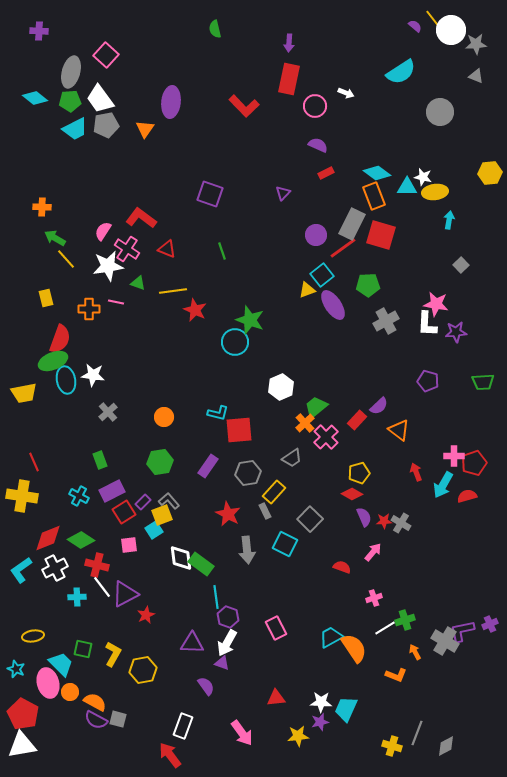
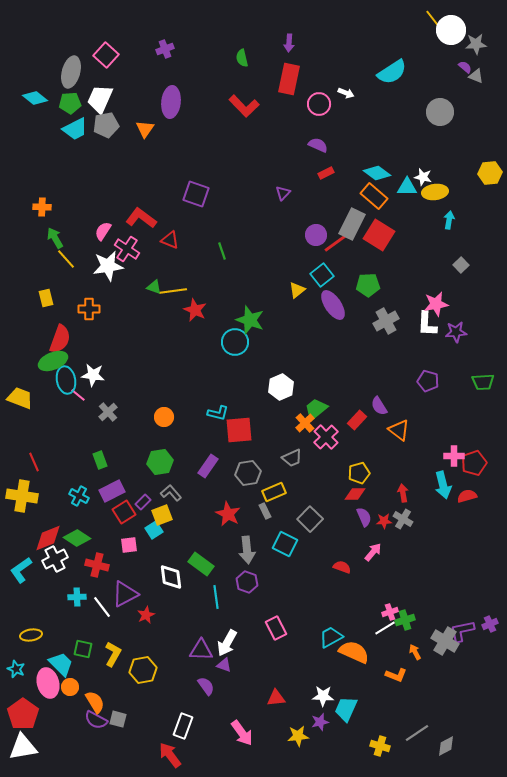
purple semicircle at (415, 26): moved 50 px right, 41 px down
green semicircle at (215, 29): moved 27 px right, 29 px down
purple cross at (39, 31): moved 126 px right, 18 px down; rotated 24 degrees counterclockwise
cyan semicircle at (401, 72): moved 9 px left
white trapezoid at (100, 99): rotated 60 degrees clockwise
green pentagon at (70, 101): moved 2 px down
pink circle at (315, 106): moved 4 px right, 2 px up
purple square at (210, 194): moved 14 px left
orange rectangle at (374, 196): rotated 28 degrees counterclockwise
red square at (381, 235): moved 2 px left; rotated 16 degrees clockwise
green arrow at (55, 238): rotated 30 degrees clockwise
red line at (343, 248): moved 6 px left, 6 px up
red triangle at (167, 249): moved 3 px right, 9 px up
green triangle at (138, 283): moved 16 px right, 4 px down
yellow triangle at (307, 290): moved 10 px left; rotated 18 degrees counterclockwise
pink line at (116, 302): moved 38 px left, 93 px down; rotated 28 degrees clockwise
pink star at (436, 304): rotated 20 degrees counterclockwise
yellow trapezoid at (24, 393): moved 4 px left, 5 px down; rotated 148 degrees counterclockwise
purple semicircle at (379, 406): rotated 102 degrees clockwise
green trapezoid at (316, 407): moved 2 px down
gray trapezoid at (292, 458): rotated 10 degrees clockwise
red arrow at (416, 472): moved 13 px left, 21 px down; rotated 12 degrees clockwise
cyan arrow at (443, 485): rotated 44 degrees counterclockwise
yellow rectangle at (274, 492): rotated 25 degrees clockwise
red diamond at (352, 494): moved 3 px right; rotated 30 degrees counterclockwise
gray L-shape at (169, 501): moved 2 px right, 8 px up
gray cross at (401, 523): moved 2 px right, 4 px up
green diamond at (81, 540): moved 4 px left, 2 px up
white diamond at (181, 558): moved 10 px left, 19 px down
white cross at (55, 568): moved 9 px up
white line at (102, 587): moved 20 px down
pink cross at (374, 598): moved 16 px right, 14 px down
purple hexagon at (228, 617): moved 19 px right, 35 px up
yellow ellipse at (33, 636): moved 2 px left, 1 px up
purple triangle at (192, 643): moved 9 px right, 7 px down
orange semicircle at (354, 648): moved 4 px down; rotated 32 degrees counterclockwise
purple triangle at (222, 663): moved 2 px right, 2 px down
orange circle at (70, 692): moved 5 px up
orange semicircle at (95, 702): rotated 30 degrees clockwise
white star at (321, 702): moved 2 px right, 6 px up
red pentagon at (23, 714): rotated 8 degrees clockwise
gray line at (417, 733): rotated 35 degrees clockwise
white triangle at (22, 745): moved 1 px right, 2 px down
yellow cross at (392, 746): moved 12 px left
